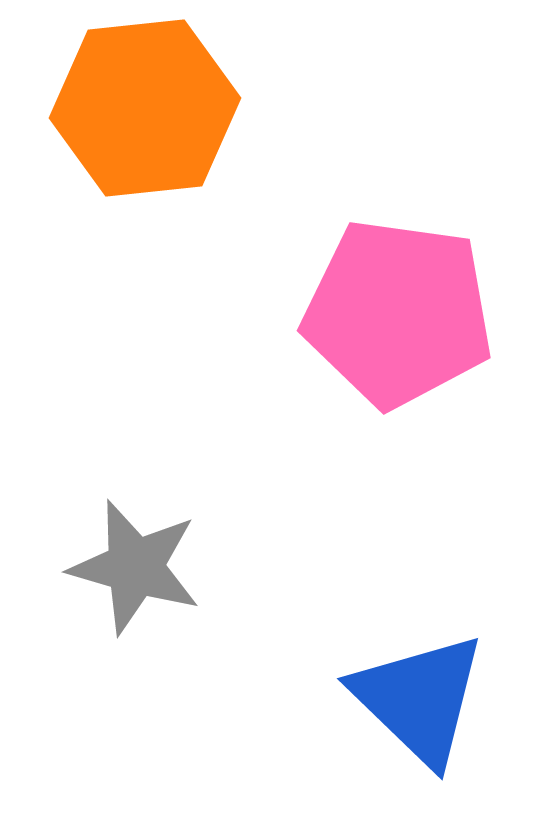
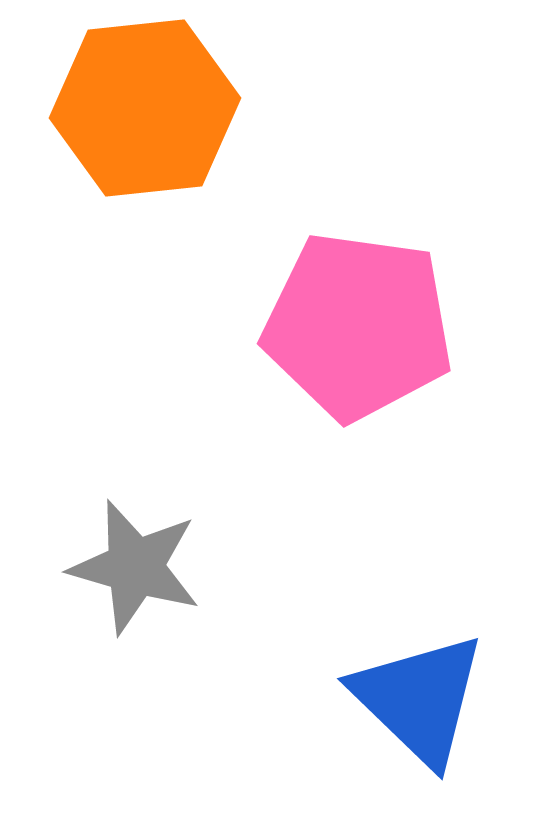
pink pentagon: moved 40 px left, 13 px down
